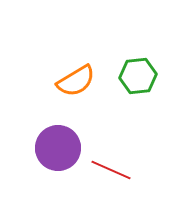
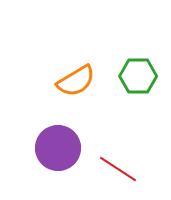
green hexagon: rotated 6 degrees clockwise
red line: moved 7 px right, 1 px up; rotated 9 degrees clockwise
